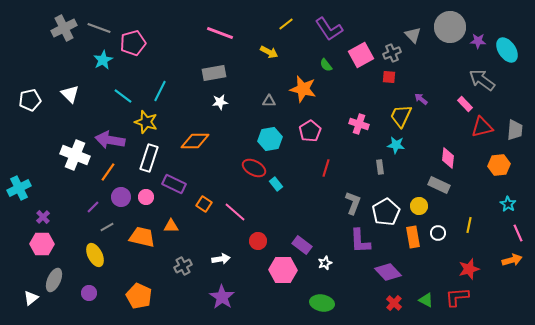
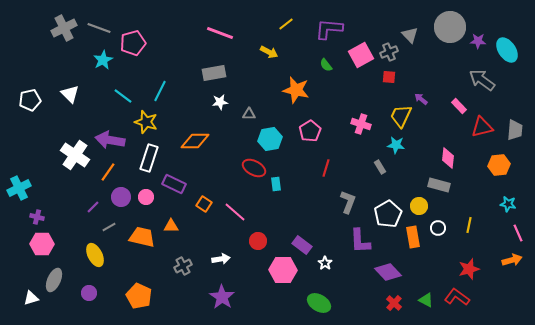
purple L-shape at (329, 29): rotated 128 degrees clockwise
gray triangle at (413, 35): moved 3 px left
gray cross at (392, 53): moved 3 px left, 1 px up
orange star at (303, 89): moved 7 px left, 1 px down
gray triangle at (269, 101): moved 20 px left, 13 px down
pink rectangle at (465, 104): moved 6 px left, 2 px down
pink cross at (359, 124): moved 2 px right
white cross at (75, 155): rotated 12 degrees clockwise
gray rectangle at (380, 167): rotated 24 degrees counterclockwise
cyan rectangle at (276, 184): rotated 32 degrees clockwise
gray rectangle at (439, 185): rotated 10 degrees counterclockwise
gray L-shape at (353, 203): moved 5 px left, 1 px up
cyan star at (508, 204): rotated 21 degrees counterclockwise
white pentagon at (386, 212): moved 2 px right, 2 px down
purple cross at (43, 217): moved 6 px left; rotated 32 degrees counterclockwise
gray line at (107, 227): moved 2 px right
white circle at (438, 233): moved 5 px up
white star at (325, 263): rotated 16 degrees counterclockwise
red L-shape at (457, 297): rotated 40 degrees clockwise
white triangle at (31, 298): rotated 21 degrees clockwise
green ellipse at (322, 303): moved 3 px left; rotated 20 degrees clockwise
